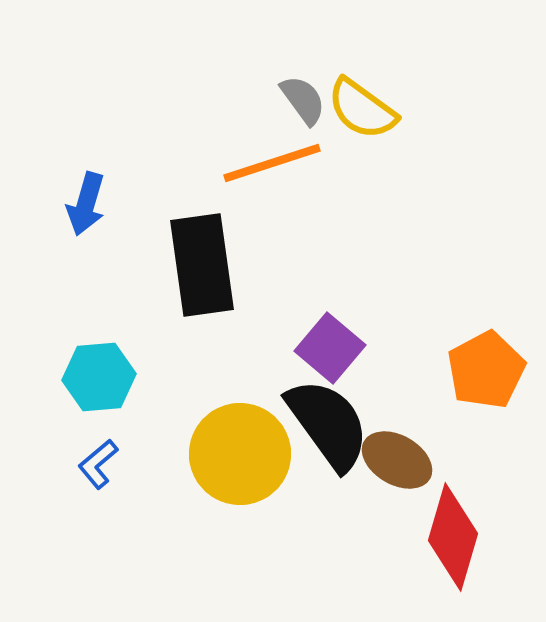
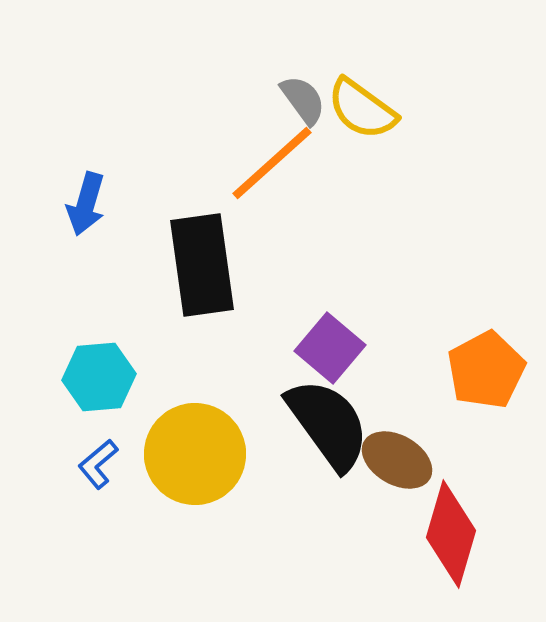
orange line: rotated 24 degrees counterclockwise
yellow circle: moved 45 px left
red diamond: moved 2 px left, 3 px up
